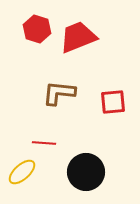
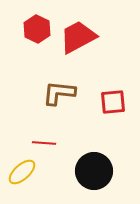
red hexagon: rotated 8 degrees clockwise
red trapezoid: rotated 6 degrees counterclockwise
black circle: moved 8 px right, 1 px up
